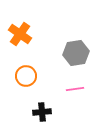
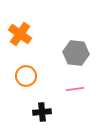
gray hexagon: rotated 15 degrees clockwise
